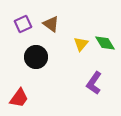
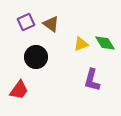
purple square: moved 3 px right, 2 px up
yellow triangle: rotated 28 degrees clockwise
purple L-shape: moved 2 px left, 3 px up; rotated 20 degrees counterclockwise
red trapezoid: moved 8 px up
